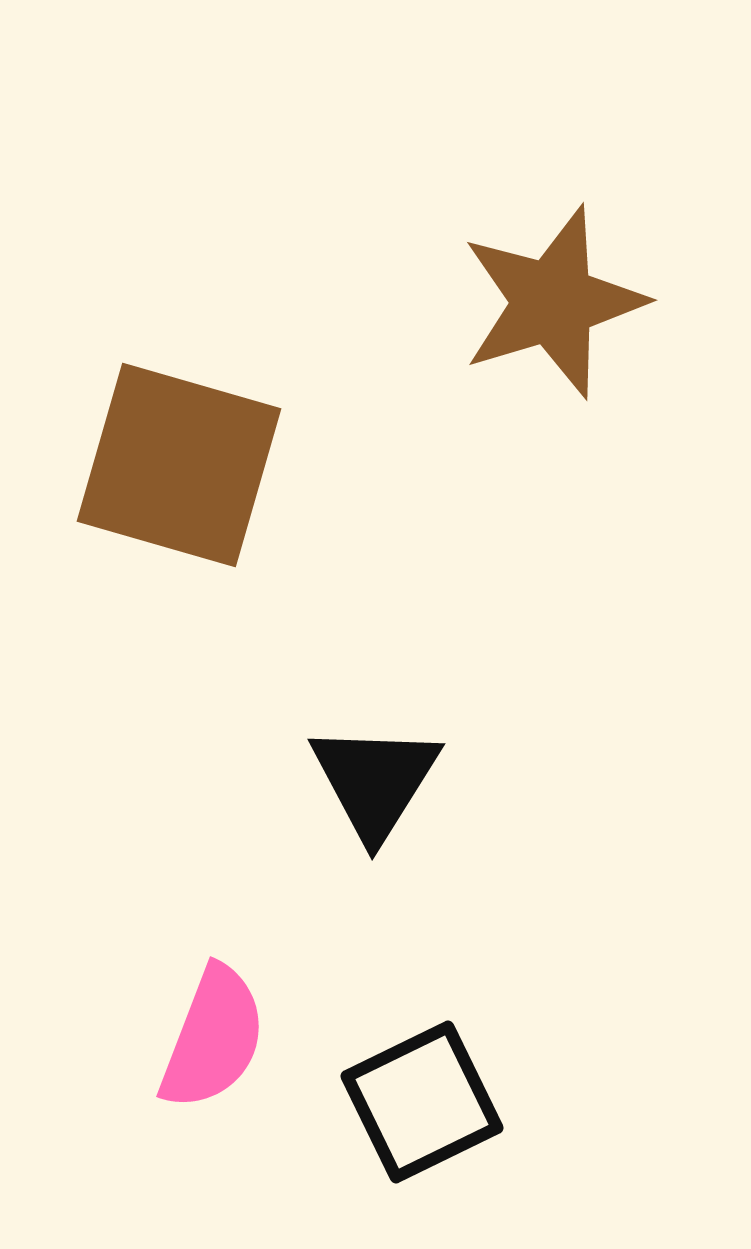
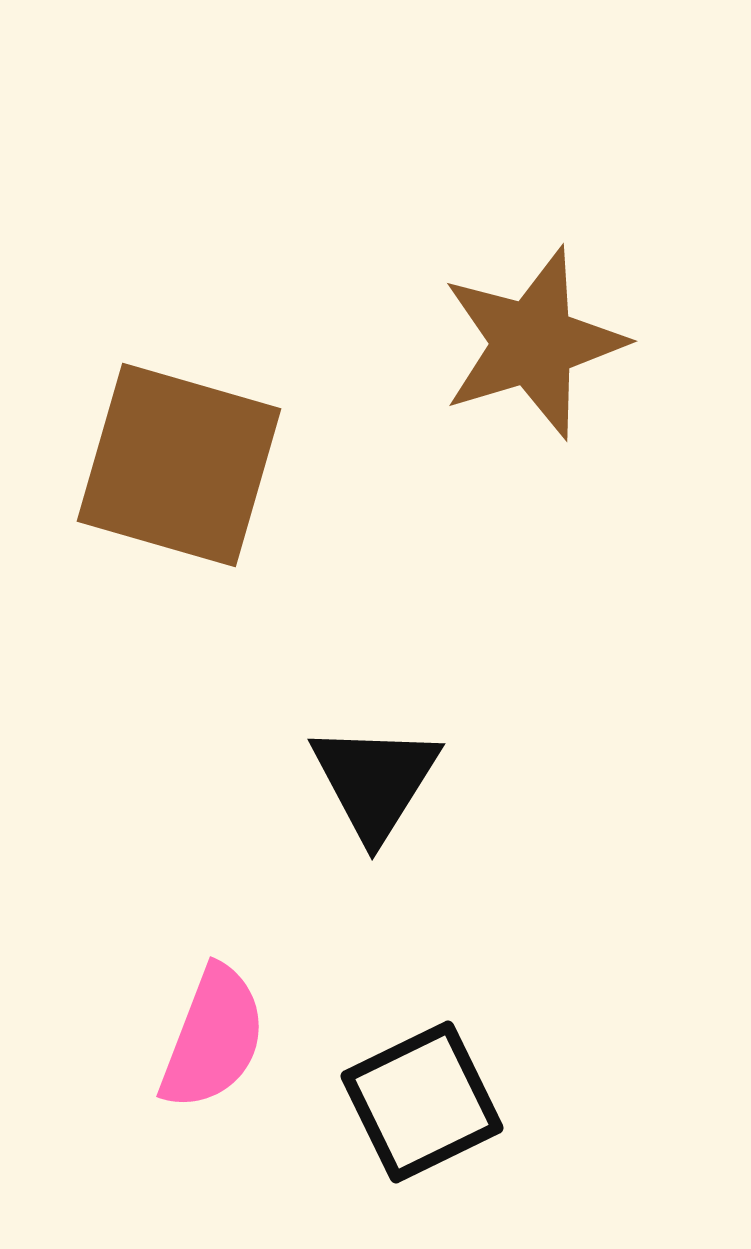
brown star: moved 20 px left, 41 px down
